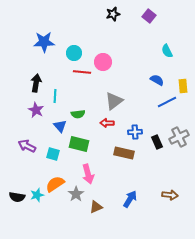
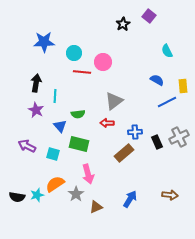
black star: moved 10 px right, 10 px down; rotated 16 degrees counterclockwise
brown rectangle: rotated 54 degrees counterclockwise
